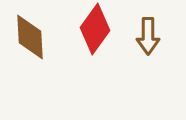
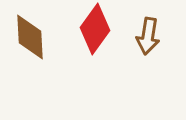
brown arrow: rotated 9 degrees clockwise
